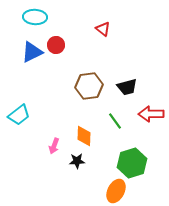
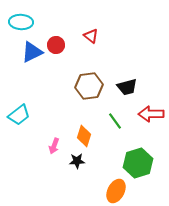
cyan ellipse: moved 14 px left, 5 px down
red triangle: moved 12 px left, 7 px down
orange diamond: rotated 15 degrees clockwise
green hexagon: moved 6 px right
